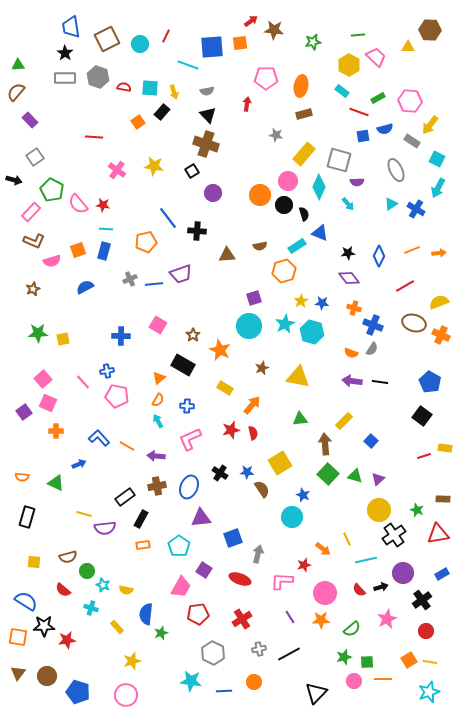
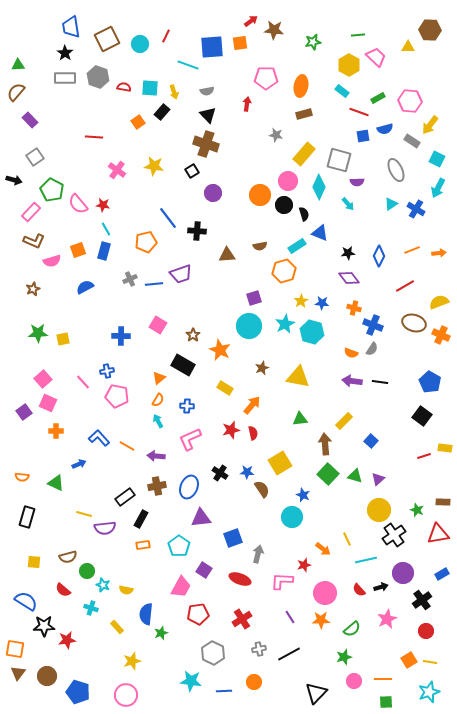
cyan line at (106, 229): rotated 56 degrees clockwise
brown rectangle at (443, 499): moved 3 px down
orange square at (18, 637): moved 3 px left, 12 px down
green square at (367, 662): moved 19 px right, 40 px down
